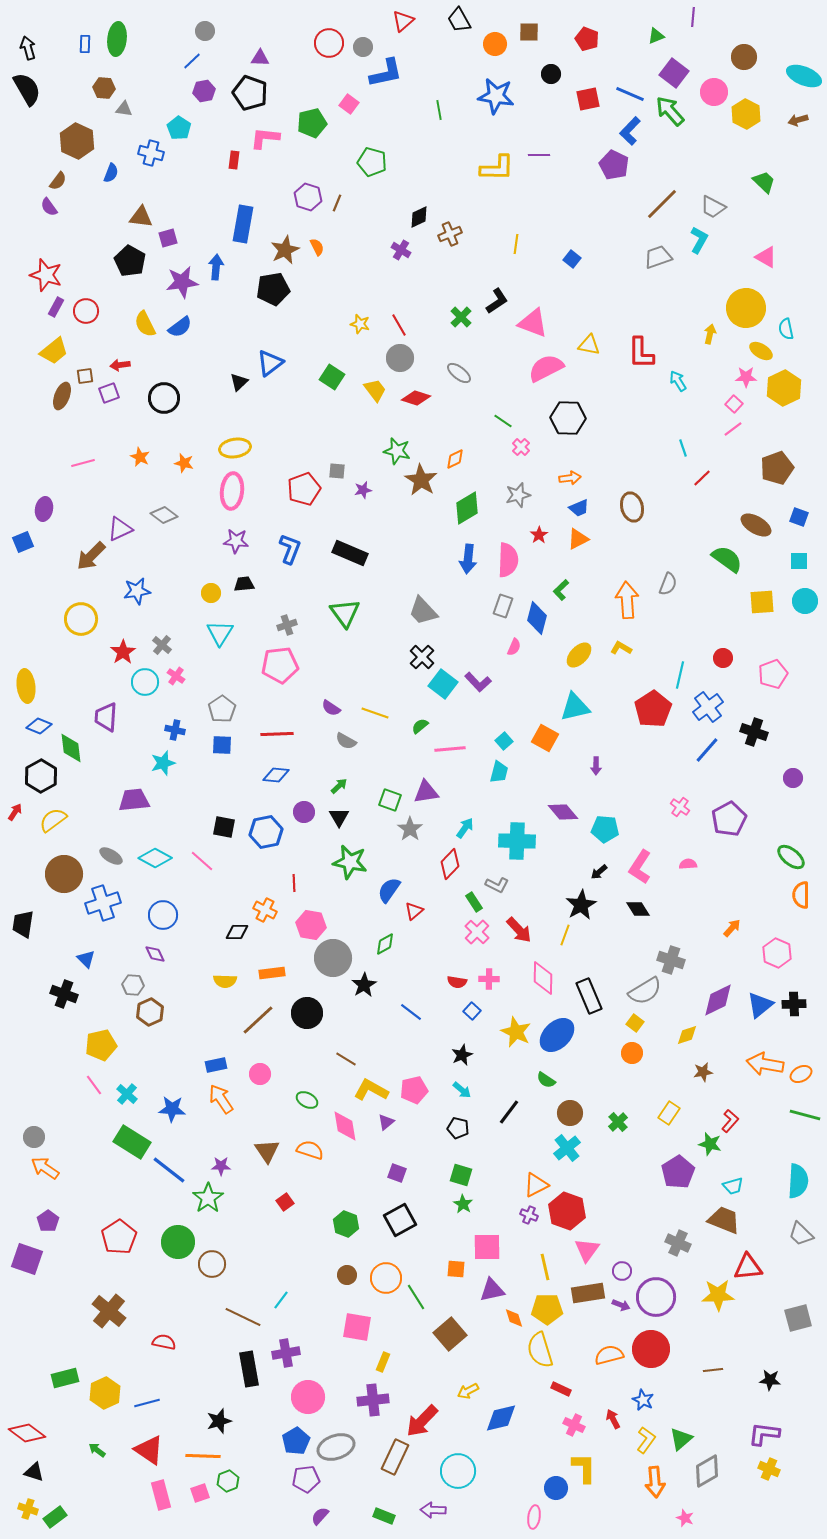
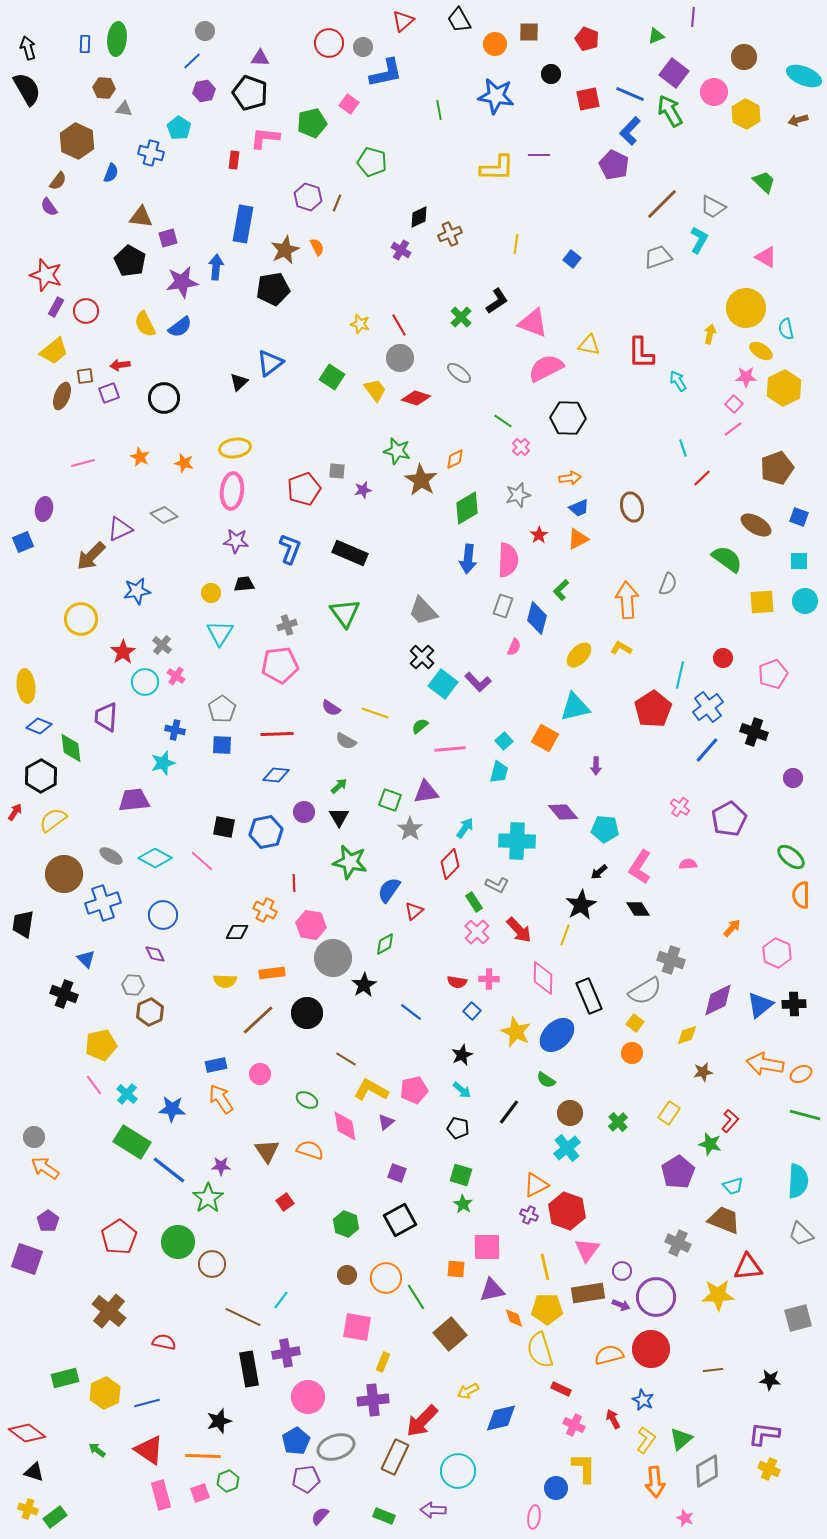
green arrow at (670, 111): rotated 12 degrees clockwise
